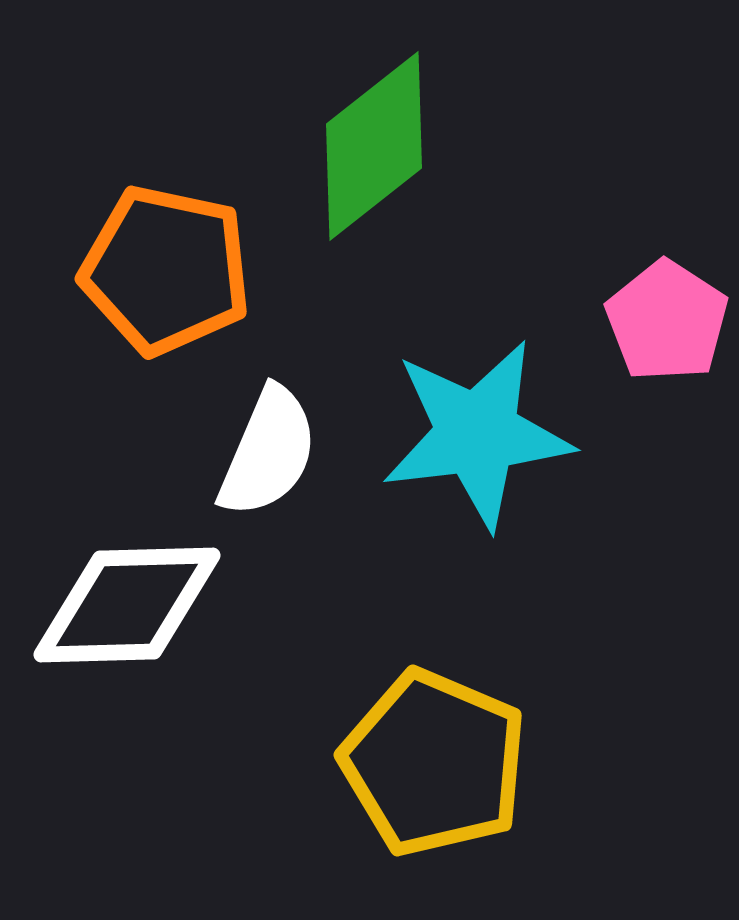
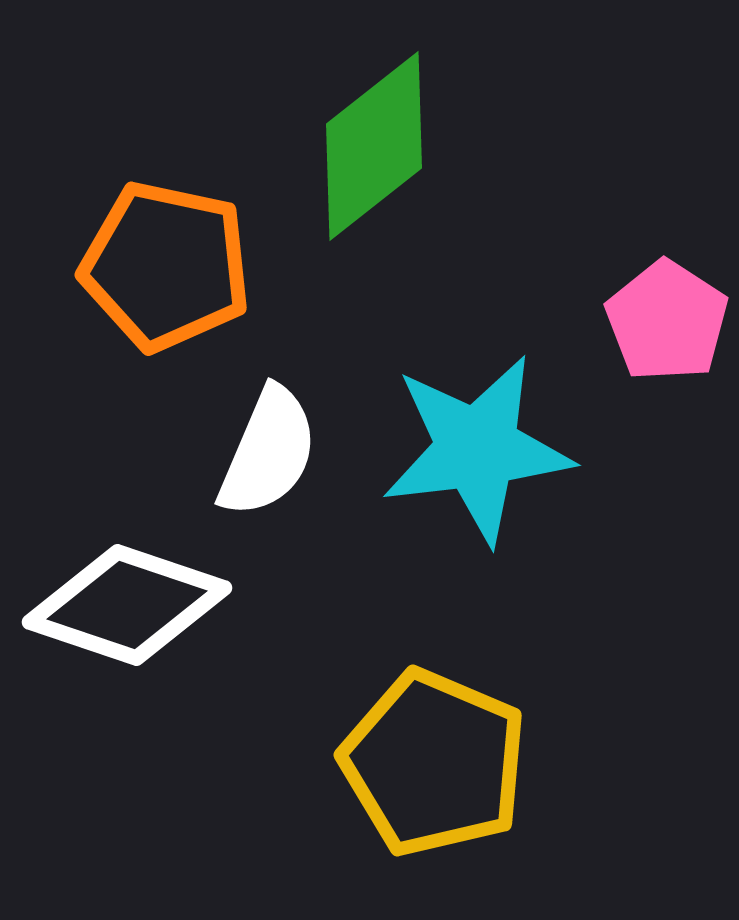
orange pentagon: moved 4 px up
cyan star: moved 15 px down
white diamond: rotated 20 degrees clockwise
